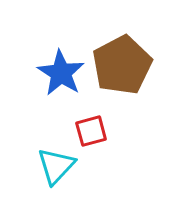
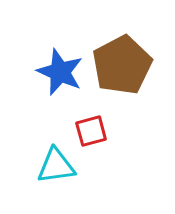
blue star: moved 1 px left, 1 px up; rotated 9 degrees counterclockwise
cyan triangle: rotated 39 degrees clockwise
